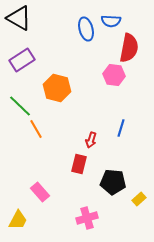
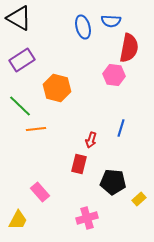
blue ellipse: moved 3 px left, 2 px up
orange line: rotated 66 degrees counterclockwise
